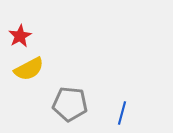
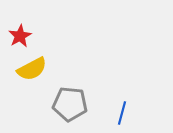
yellow semicircle: moved 3 px right
